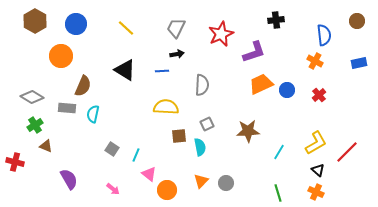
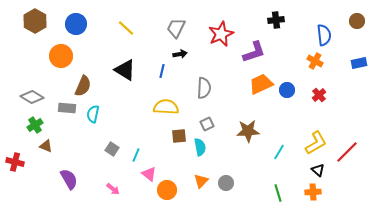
black arrow at (177, 54): moved 3 px right
blue line at (162, 71): rotated 72 degrees counterclockwise
gray semicircle at (202, 85): moved 2 px right, 3 px down
orange cross at (316, 192): moved 3 px left; rotated 28 degrees counterclockwise
